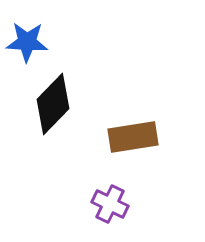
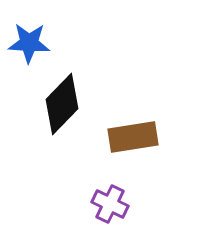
blue star: moved 2 px right, 1 px down
black diamond: moved 9 px right
